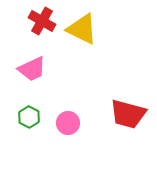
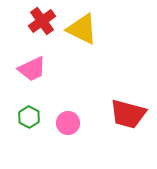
red cross: rotated 24 degrees clockwise
